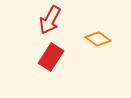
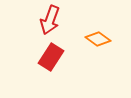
red arrow: rotated 8 degrees counterclockwise
